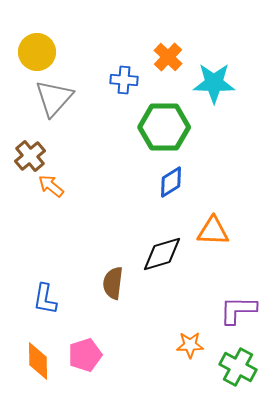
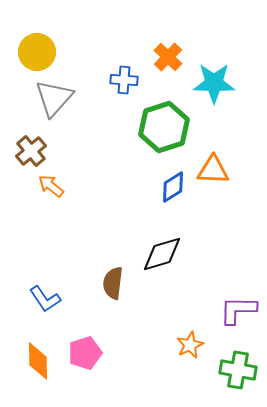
green hexagon: rotated 18 degrees counterclockwise
brown cross: moved 1 px right, 5 px up
blue diamond: moved 2 px right, 5 px down
orange triangle: moved 61 px up
blue L-shape: rotated 44 degrees counterclockwise
orange star: rotated 24 degrees counterclockwise
pink pentagon: moved 2 px up
green cross: moved 3 px down; rotated 18 degrees counterclockwise
